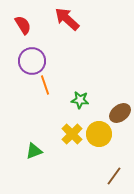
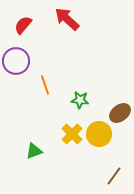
red semicircle: rotated 108 degrees counterclockwise
purple circle: moved 16 px left
